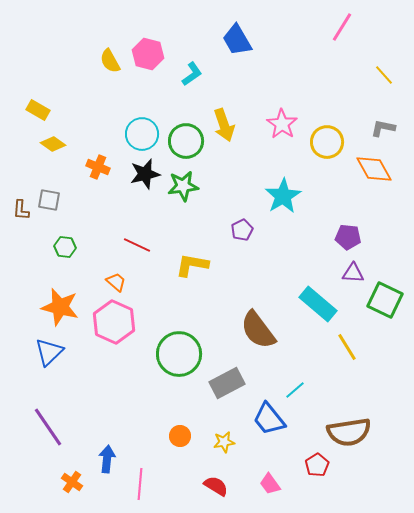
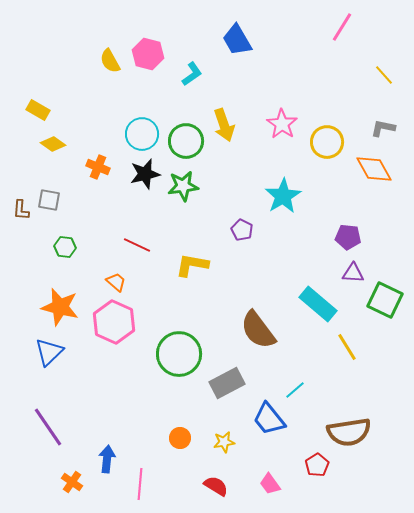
purple pentagon at (242, 230): rotated 20 degrees counterclockwise
orange circle at (180, 436): moved 2 px down
